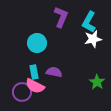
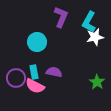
white star: moved 2 px right, 2 px up
cyan circle: moved 1 px up
purple circle: moved 6 px left, 14 px up
